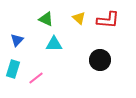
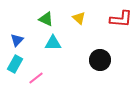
red L-shape: moved 13 px right, 1 px up
cyan triangle: moved 1 px left, 1 px up
cyan rectangle: moved 2 px right, 5 px up; rotated 12 degrees clockwise
